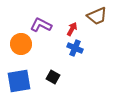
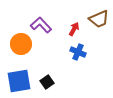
brown trapezoid: moved 2 px right, 3 px down
purple L-shape: rotated 20 degrees clockwise
red arrow: moved 2 px right
blue cross: moved 3 px right, 4 px down
black square: moved 6 px left, 5 px down; rotated 24 degrees clockwise
